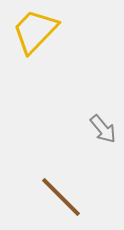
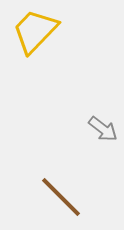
gray arrow: rotated 12 degrees counterclockwise
